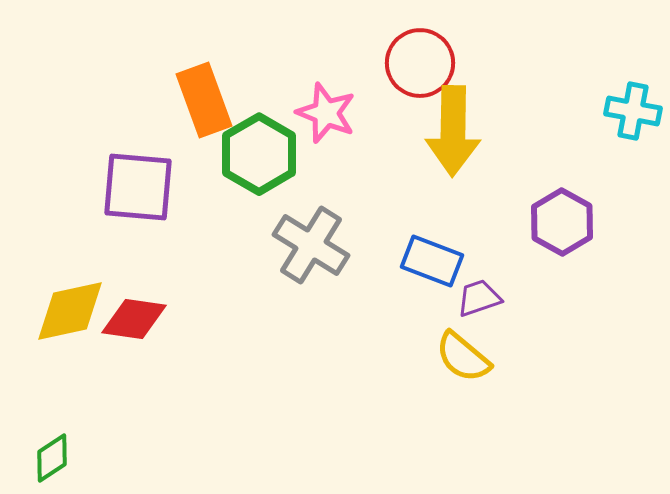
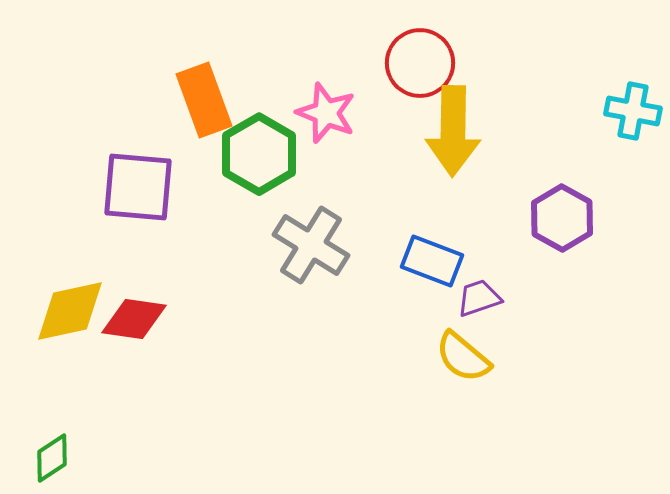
purple hexagon: moved 4 px up
